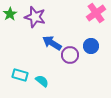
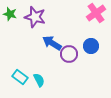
green star: rotated 24 degrees counterclockwise
purple circle: moved 1 px left, 1 px up
cyan rectangle: moved 2 px down; rotated 21 degrees clockwise
cyan semicircle: moved 3 px left, 1 px up; rotated 24 degrees clockwise
